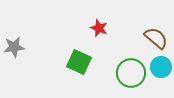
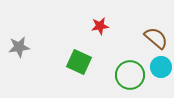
red star: moved 1 px right, 2 px up; rotated 30 degrees counterclockwise
gray star: moved 5 px right
green circle: moved 1 px left, 2 px down
